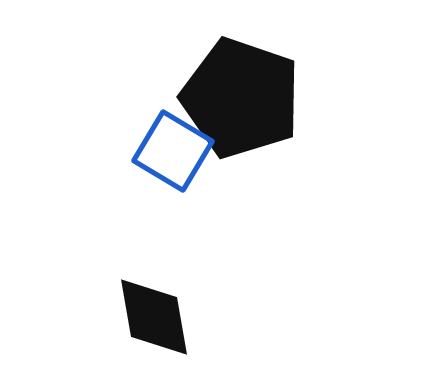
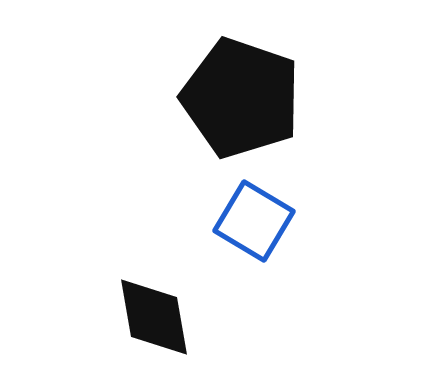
blue square: moved 81 px right, 70 px down
